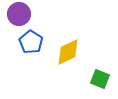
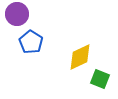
purple circle: moved 2 px left
yellow diamond: moved 12 px right, 5 px down
